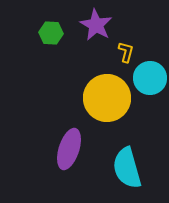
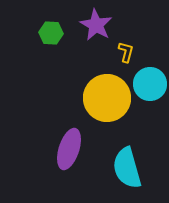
cyan circle: moved 6 px down
